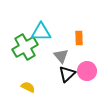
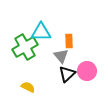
orange rectangle: moved 10 px left, 3 px down
